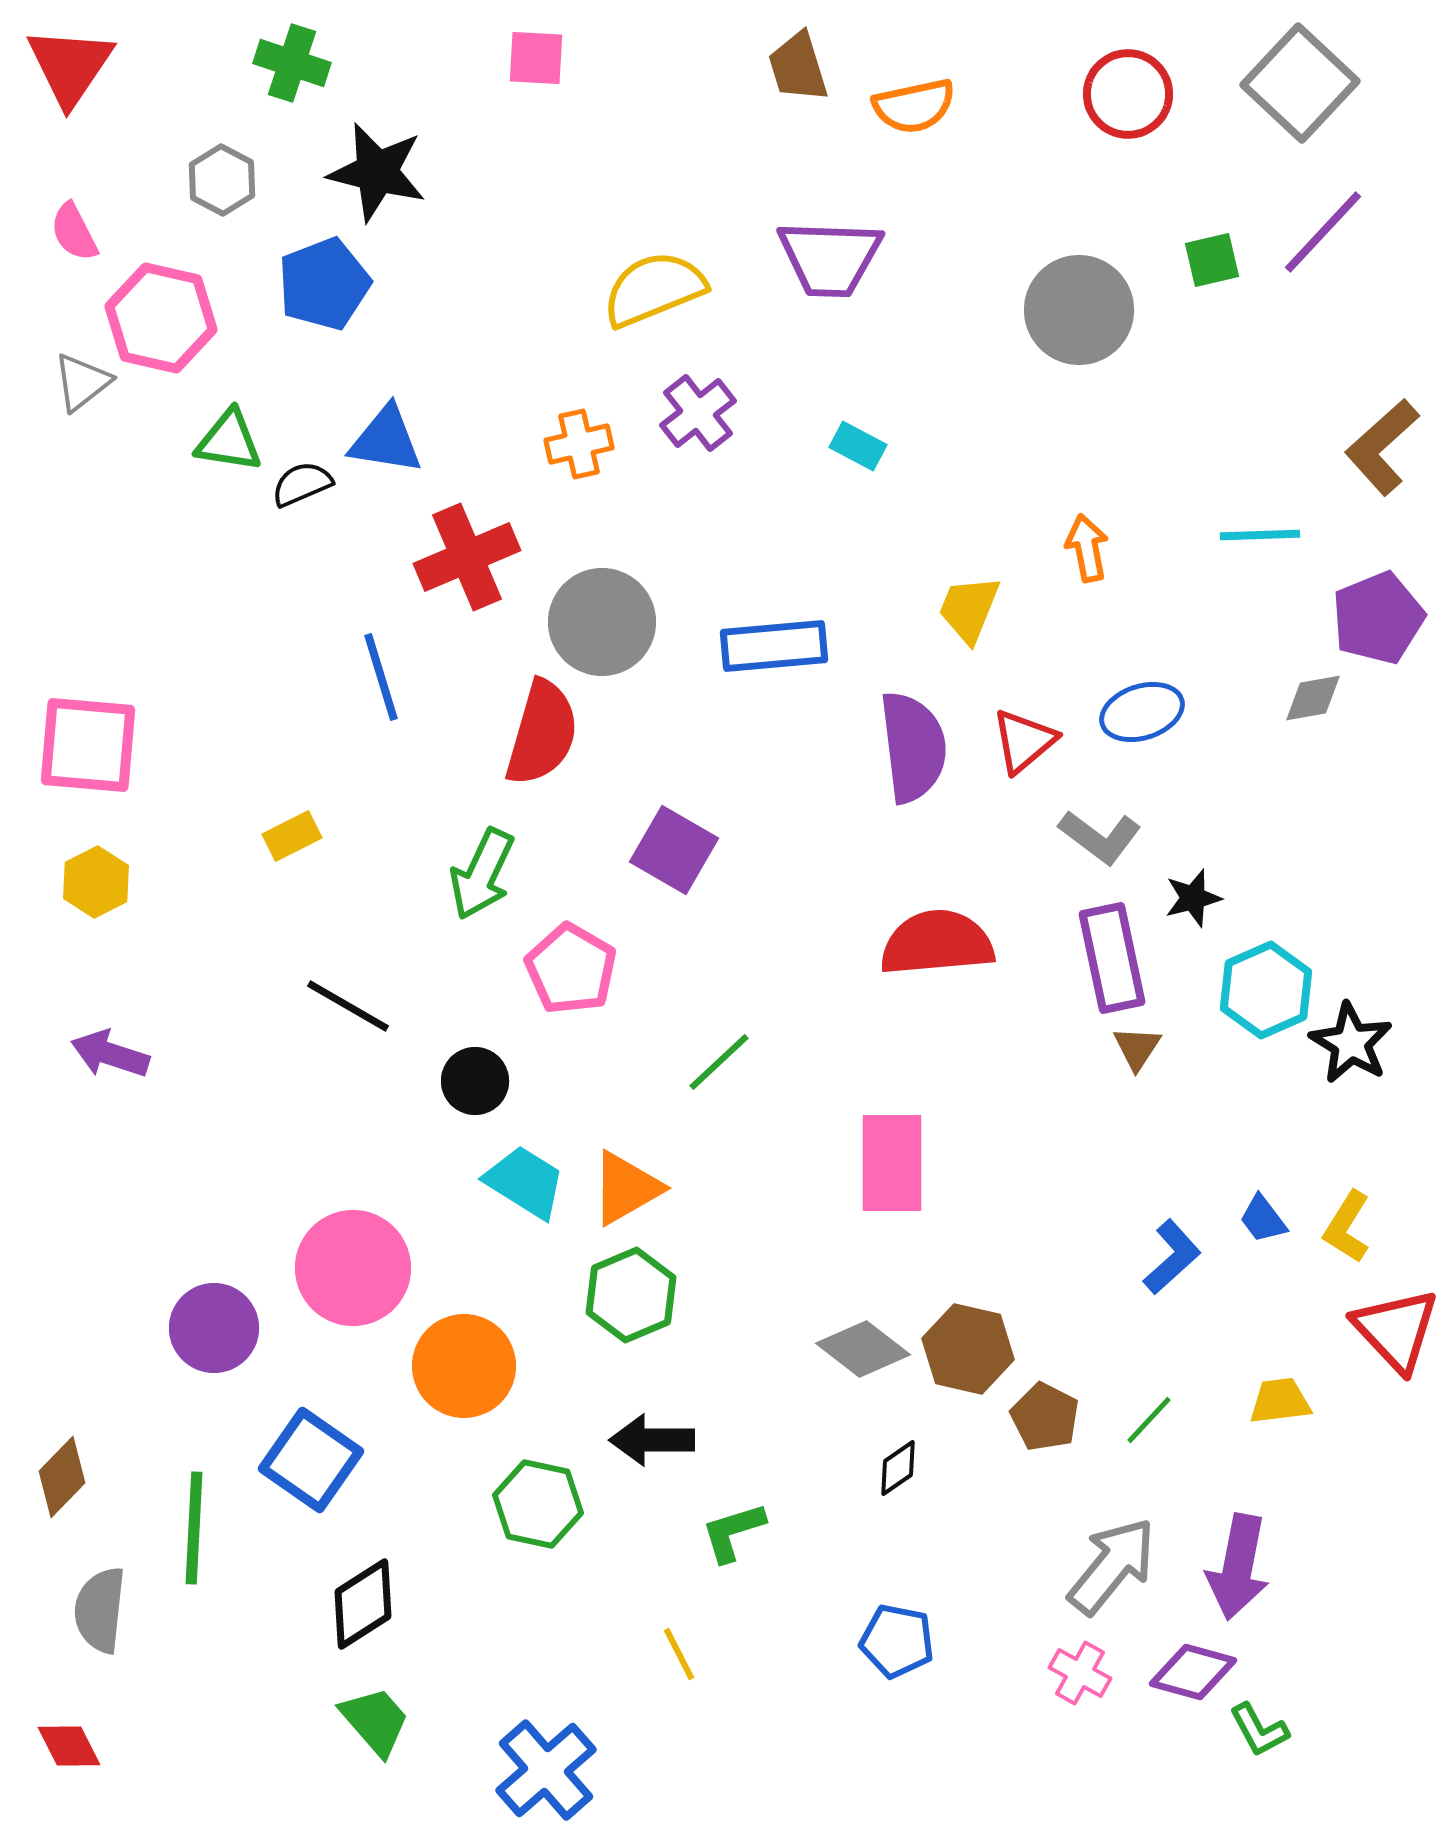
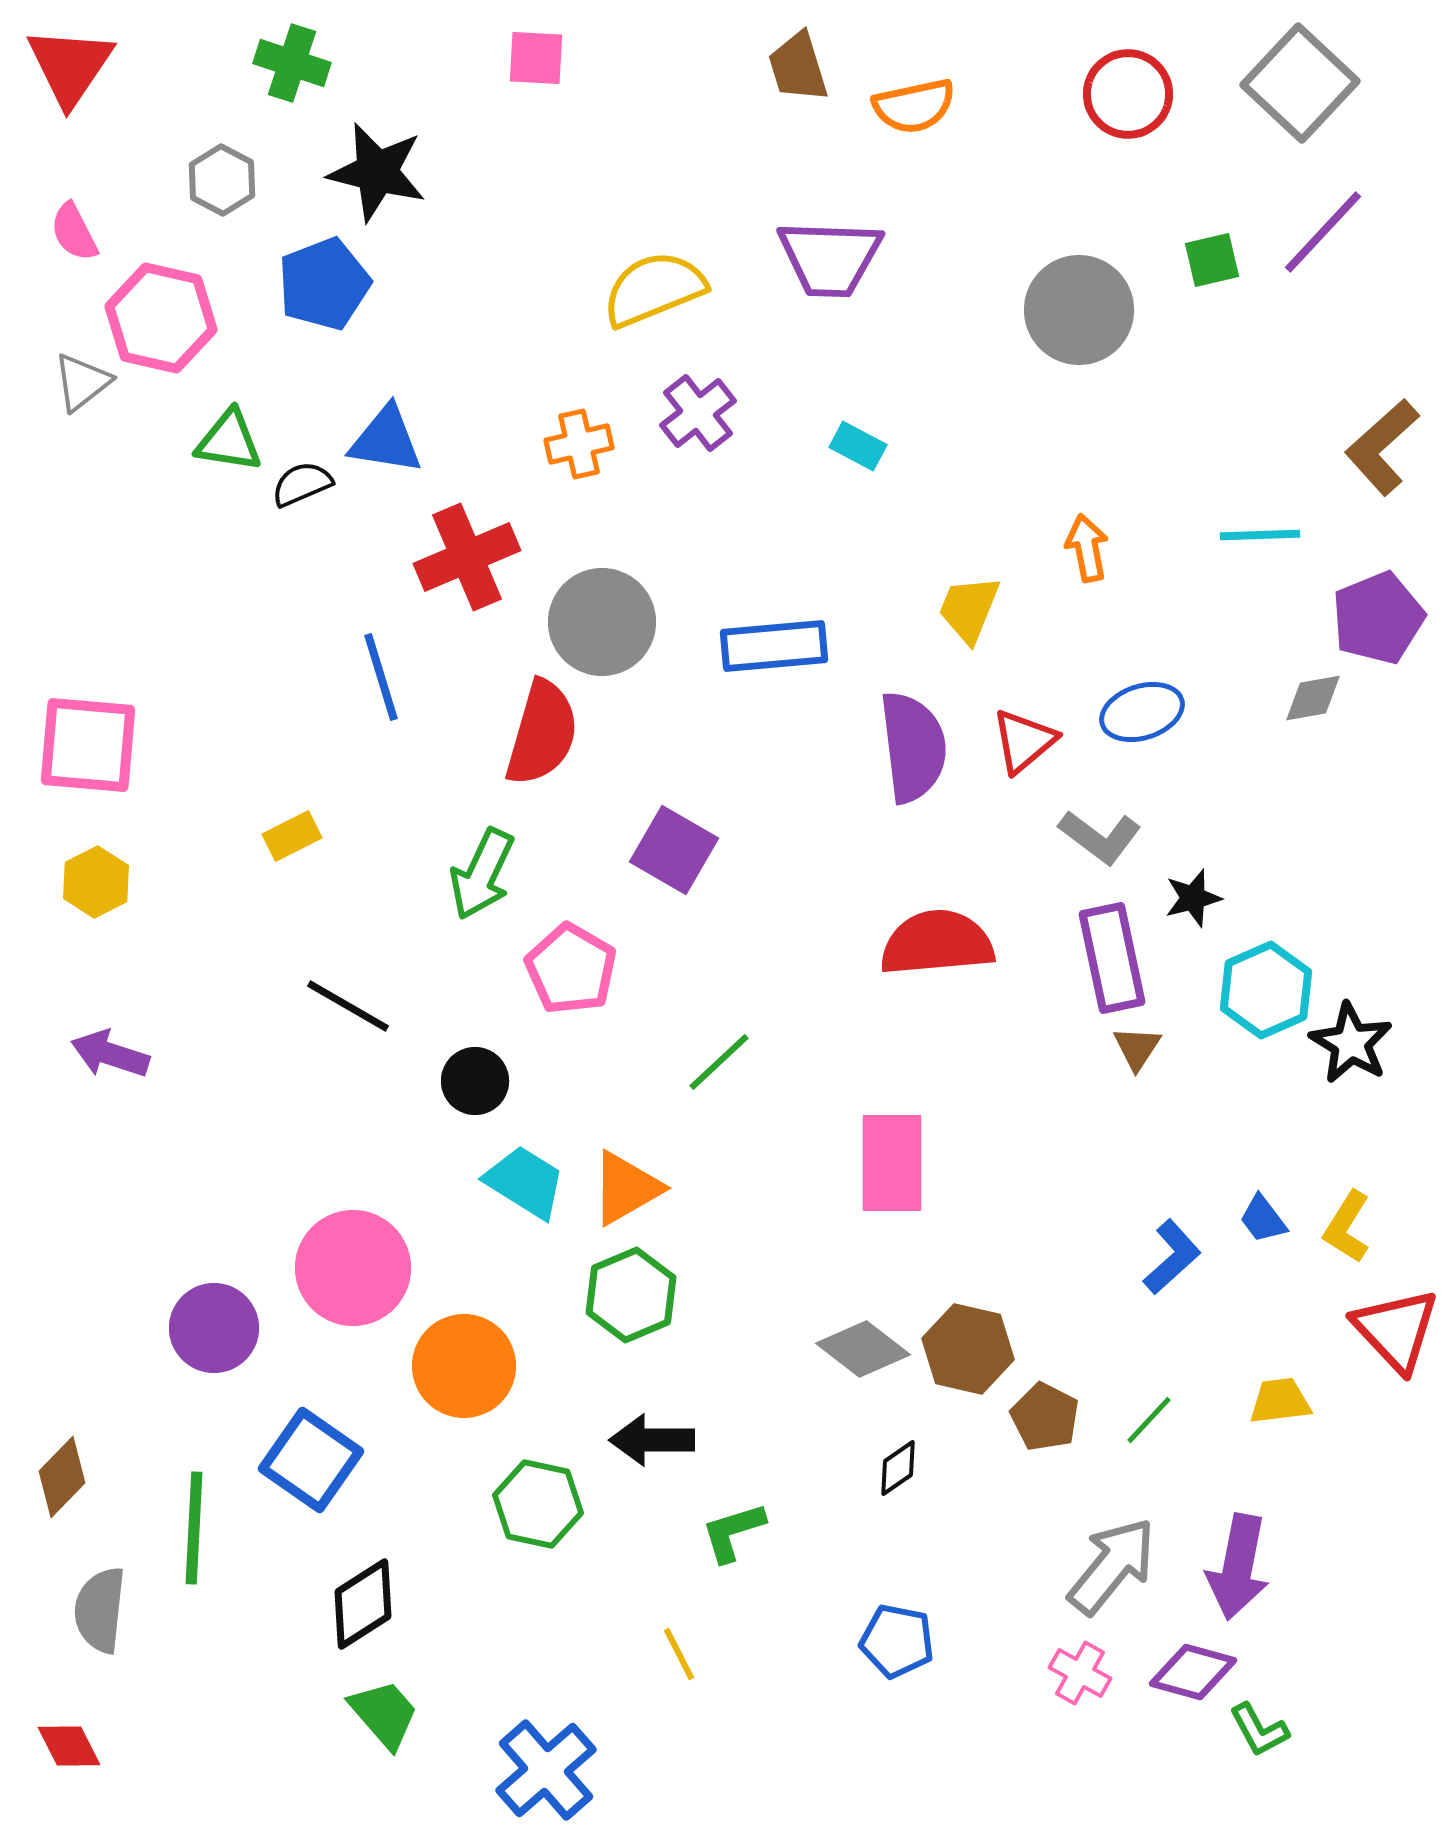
green trapezoid at (375, 1721): moved 9 px right, 7 px up
